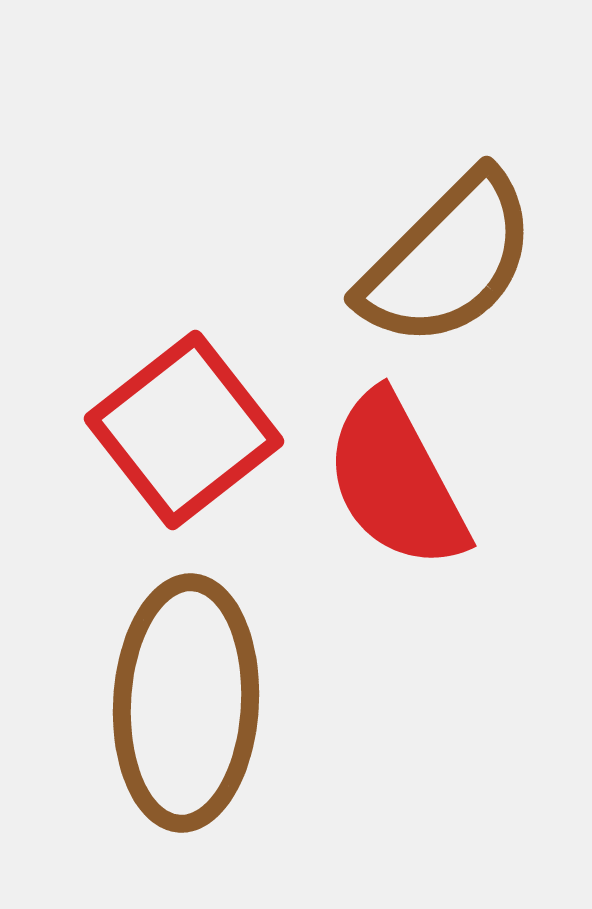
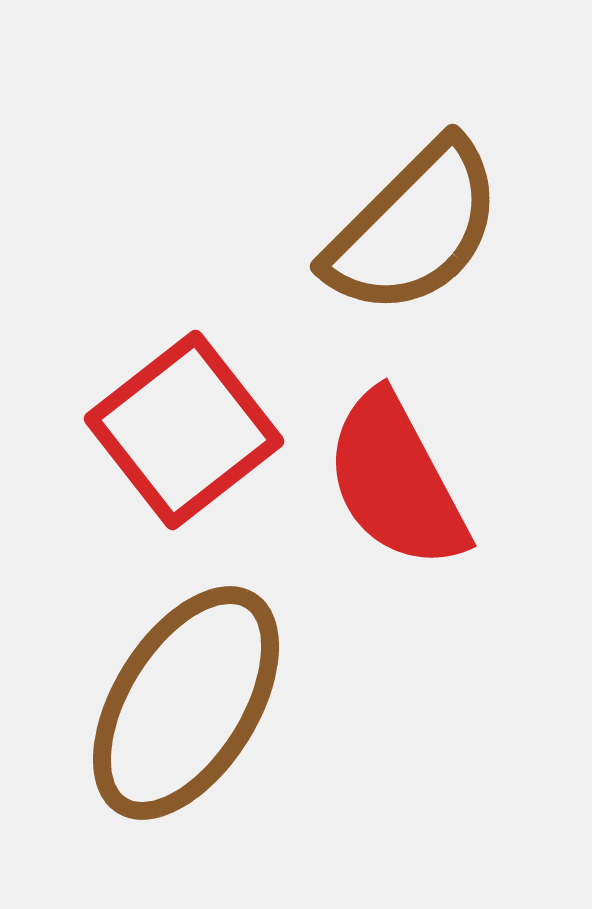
brown semicircle: moved 34 px left, 32 px up
brown ellipse: rotated 29 degrees clockwise
